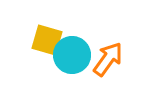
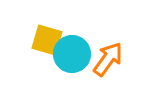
cyan circle: moved 1 px up
